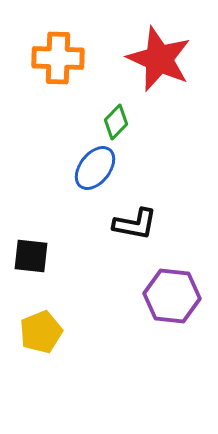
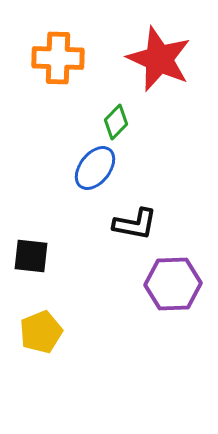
purple hexagon: moved 1 px right, 12 px up; rotated 8 degrees counterclockwise
